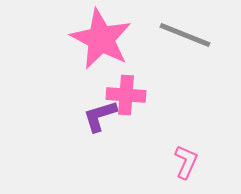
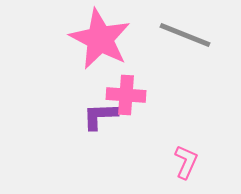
pink star: moved 1 px left
purple L-shape: rotated 15 degrees clockwise
